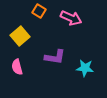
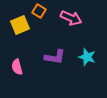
yellow square: moved 11 px up; rotated 18 degrees clockwise
cyan star: moved 2 px right, 11 px up; rotated 12 degrees clockwise
